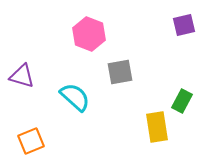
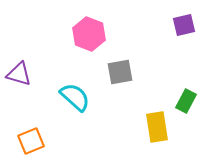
purple triangle: moved 3 px left, 2 px up
green rectangle: moved 4 px right
